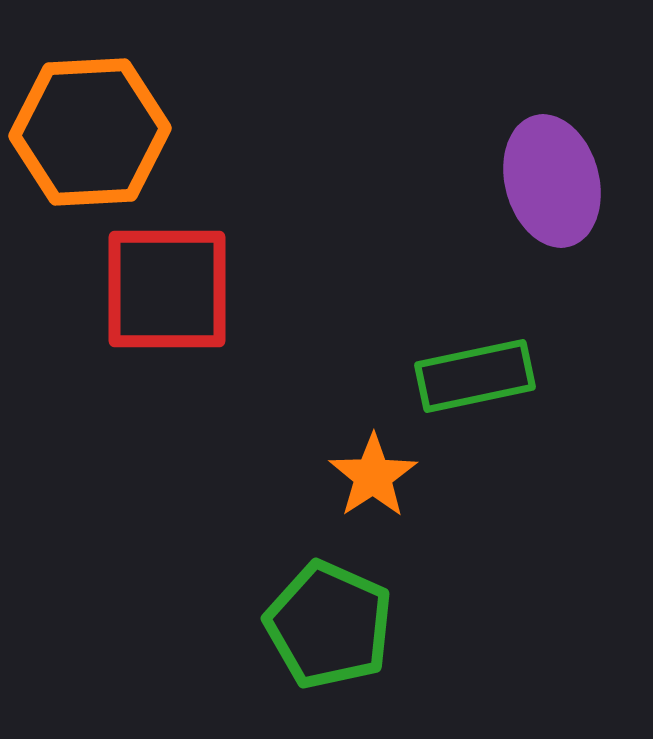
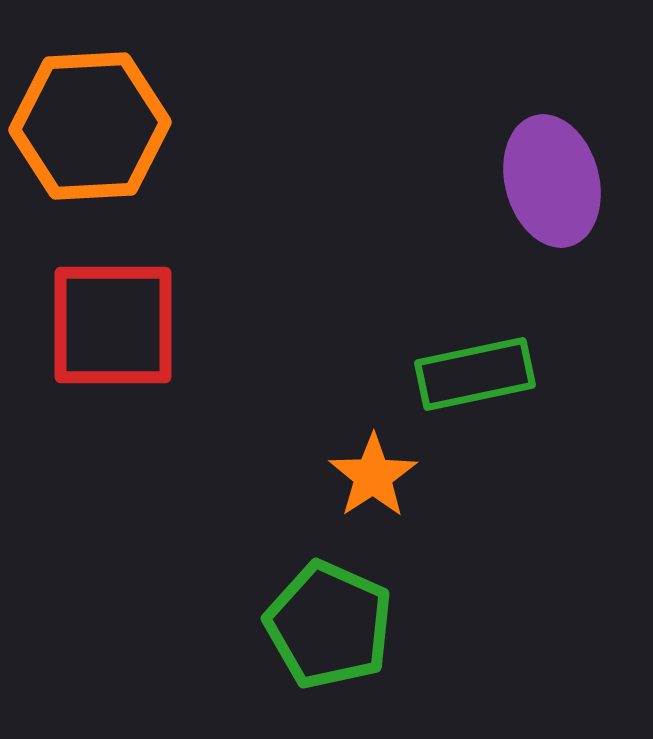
orange hexagon: moved 6 px up
red square: moved 54 px left, 36 px down
green rectangle: moved 2 px up
